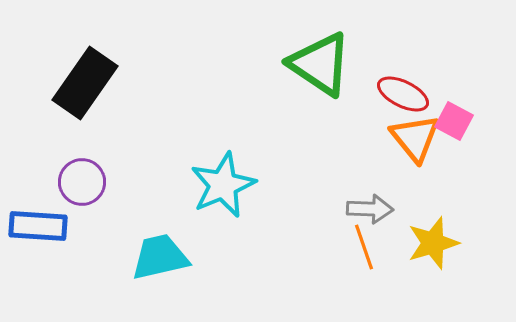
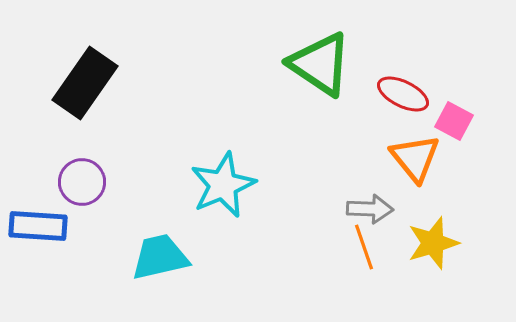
orange triangle: moved 20 px down
